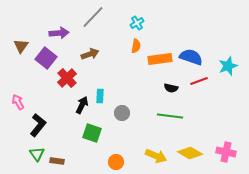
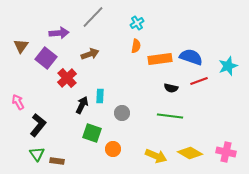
orange circle: moved 3 px left, 13 px up
